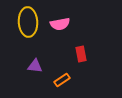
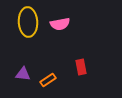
red rectangle: moved 13 px down
purple triangle: moved 12 px left, 8 px down
orange rectangle: moved 14 px left
